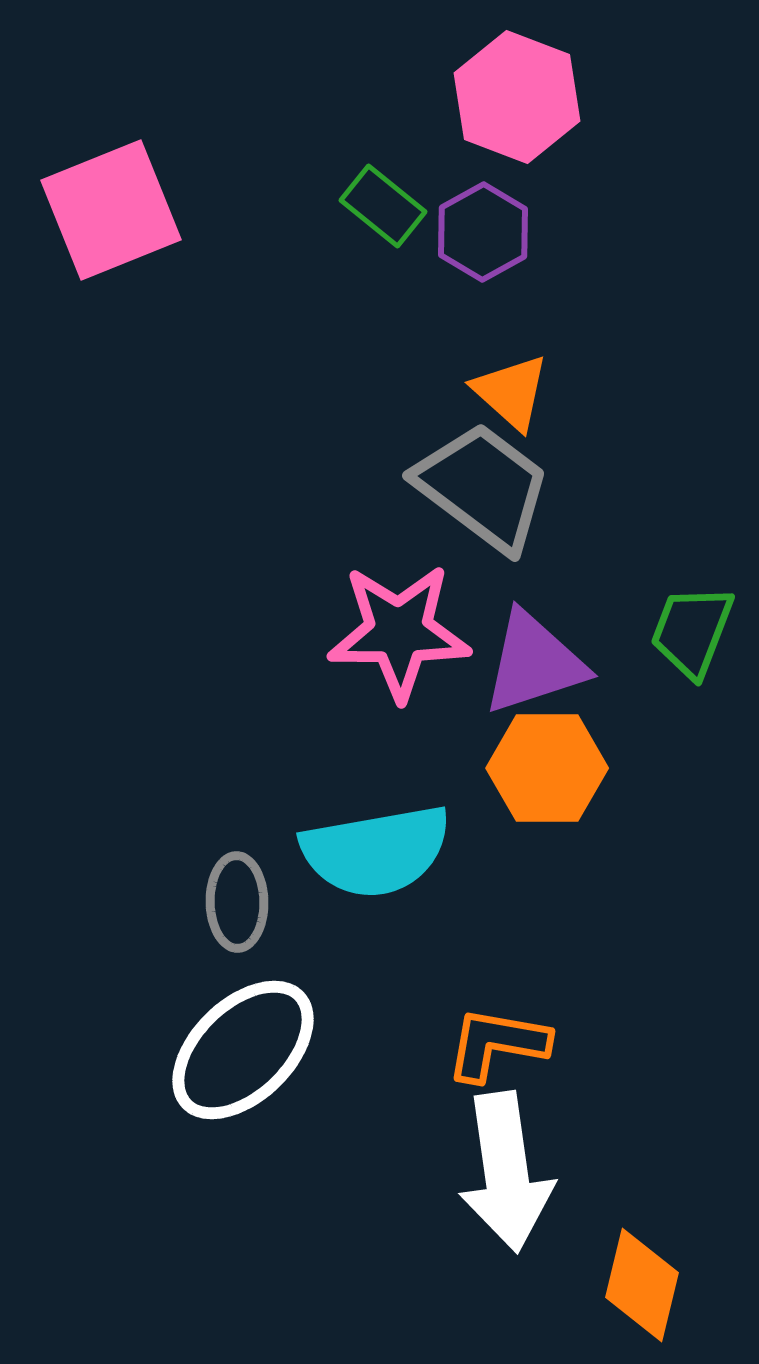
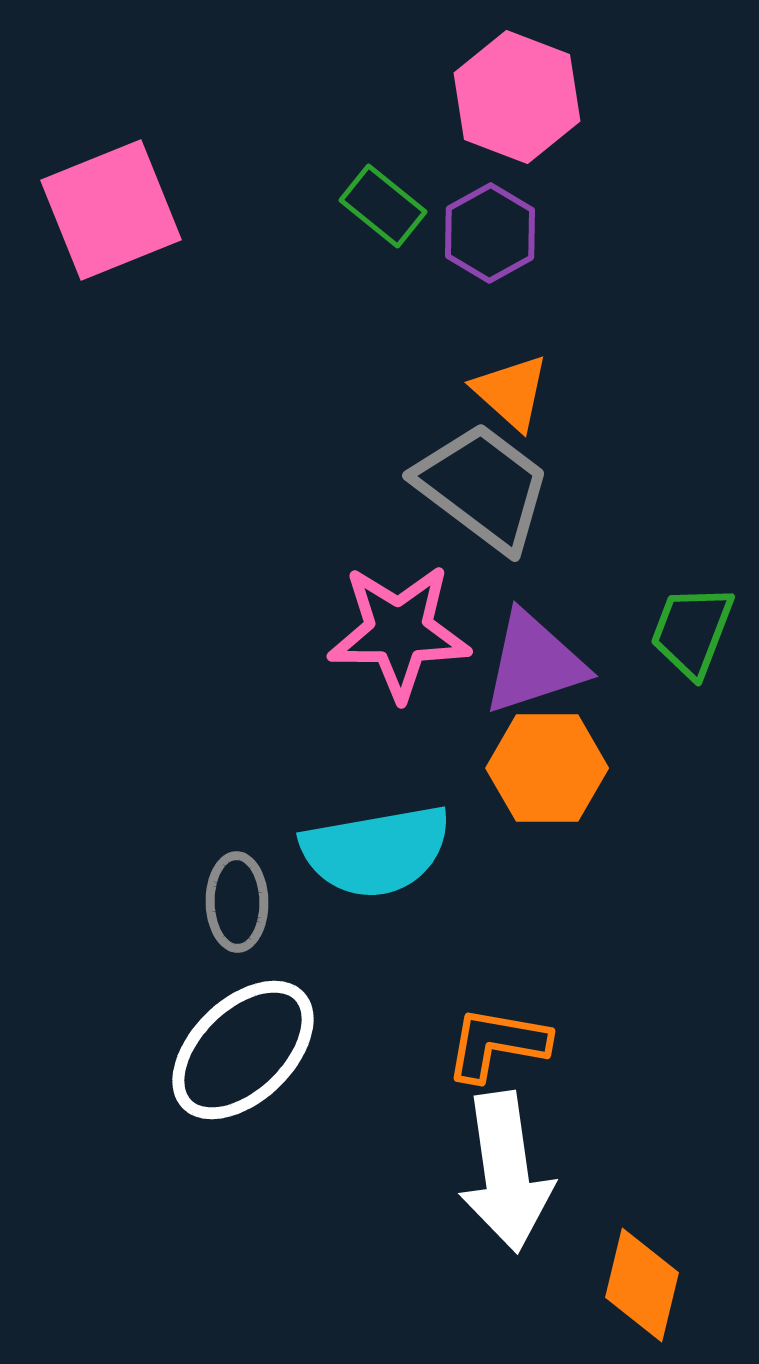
purple hexagon: moved 7 px right, 1 px down
